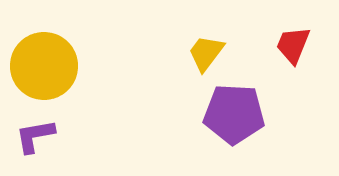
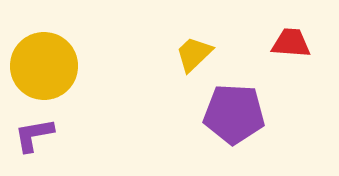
red trapezoid: moved 2 px left, 2 px up; rotated 72 degrees clockwise
yellow trapezoid: moved 12 px left, 1 px down; rotated 9 degrees clockwise
purple L-shape: moved 1 px left, 1 px up
